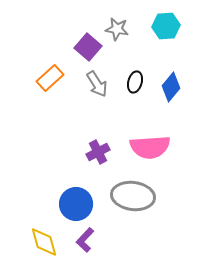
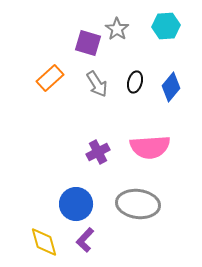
gray star: rotated 25 degrees clockwise
purple square: moved 4 px up; rotated 24 degrees counterclockwise
gray ellipse: moved 5 px right, 8 px down
